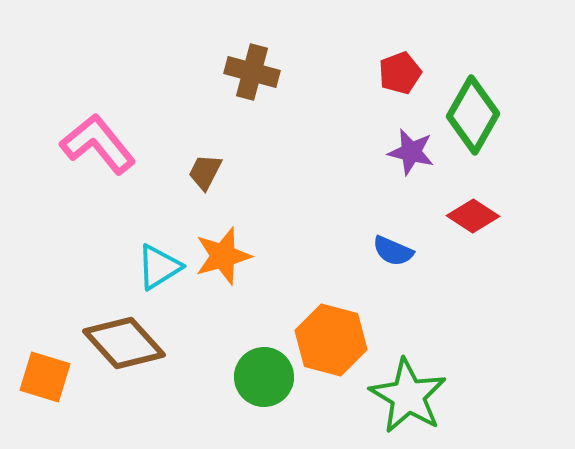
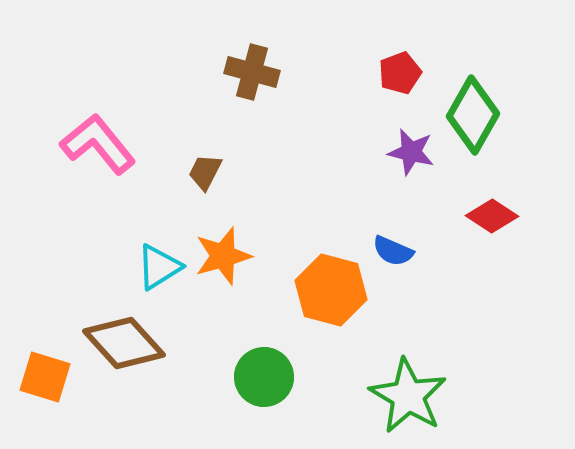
red diamond: moved 19 px right
orange hexagon: moved 50 px up
